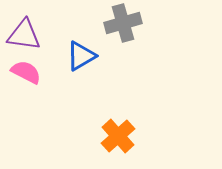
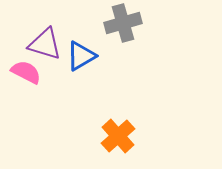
purple triangle: moved 21 px right, 9 px down; rotated 9 degrees clockwise
